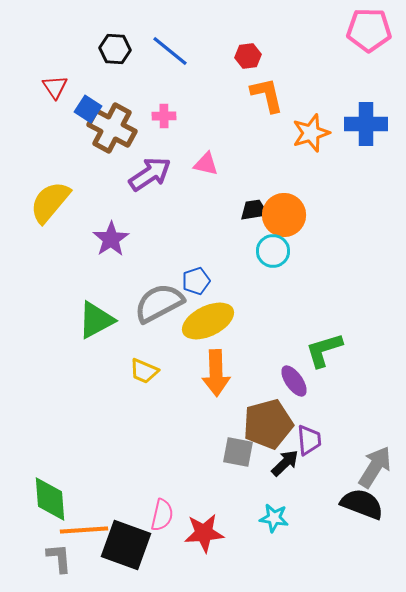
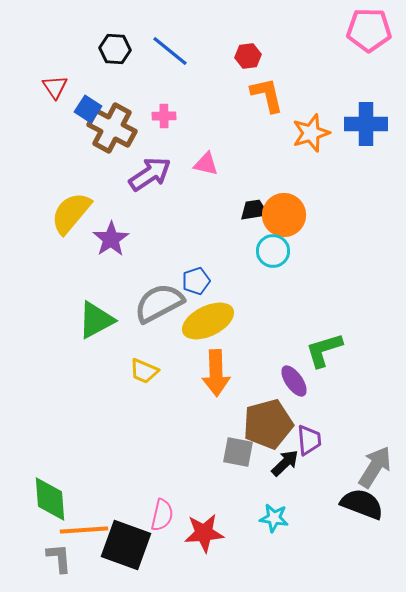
yellow semicircle: moved 21 px right, 11 px down
